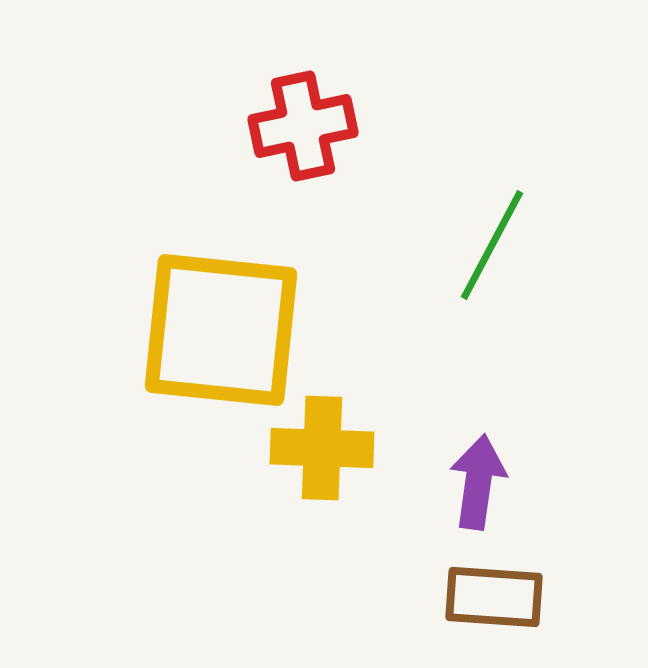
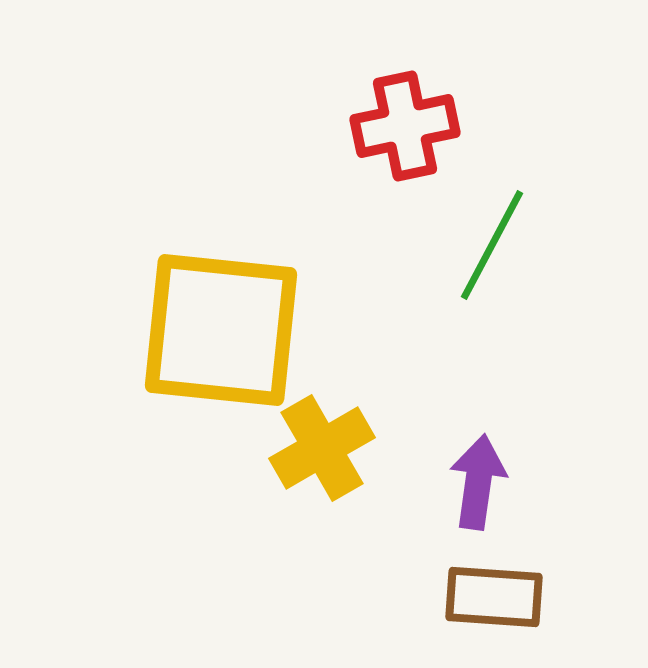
red cross: moved 102 px right
yellow cross: rotated 32 degrees counterclockwise
